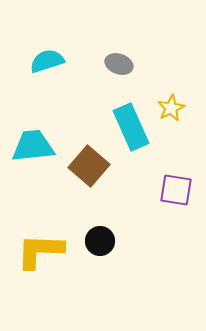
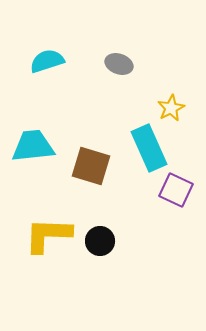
cyan rectangle: moved 18 px right, 21 px down
brown square: moved 2 px right; rotated 24 degrees counterclockwise
purple square: rotated 16 degrees clockwise
yellow L-shape: moved 8 px right, 16 px up
